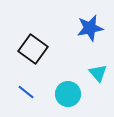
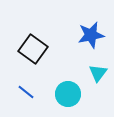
blue star: moved 1 px right, 7 px down
cyan triangle: rotated 18 degrees clockwise
